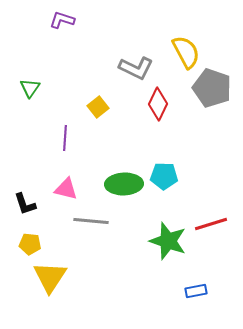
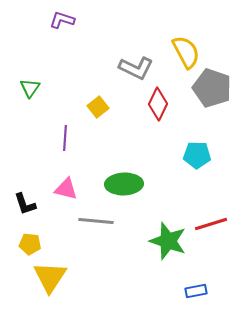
cyan pentagon: moved 33 px right, 21 px up
gray line: moved 5 px right
